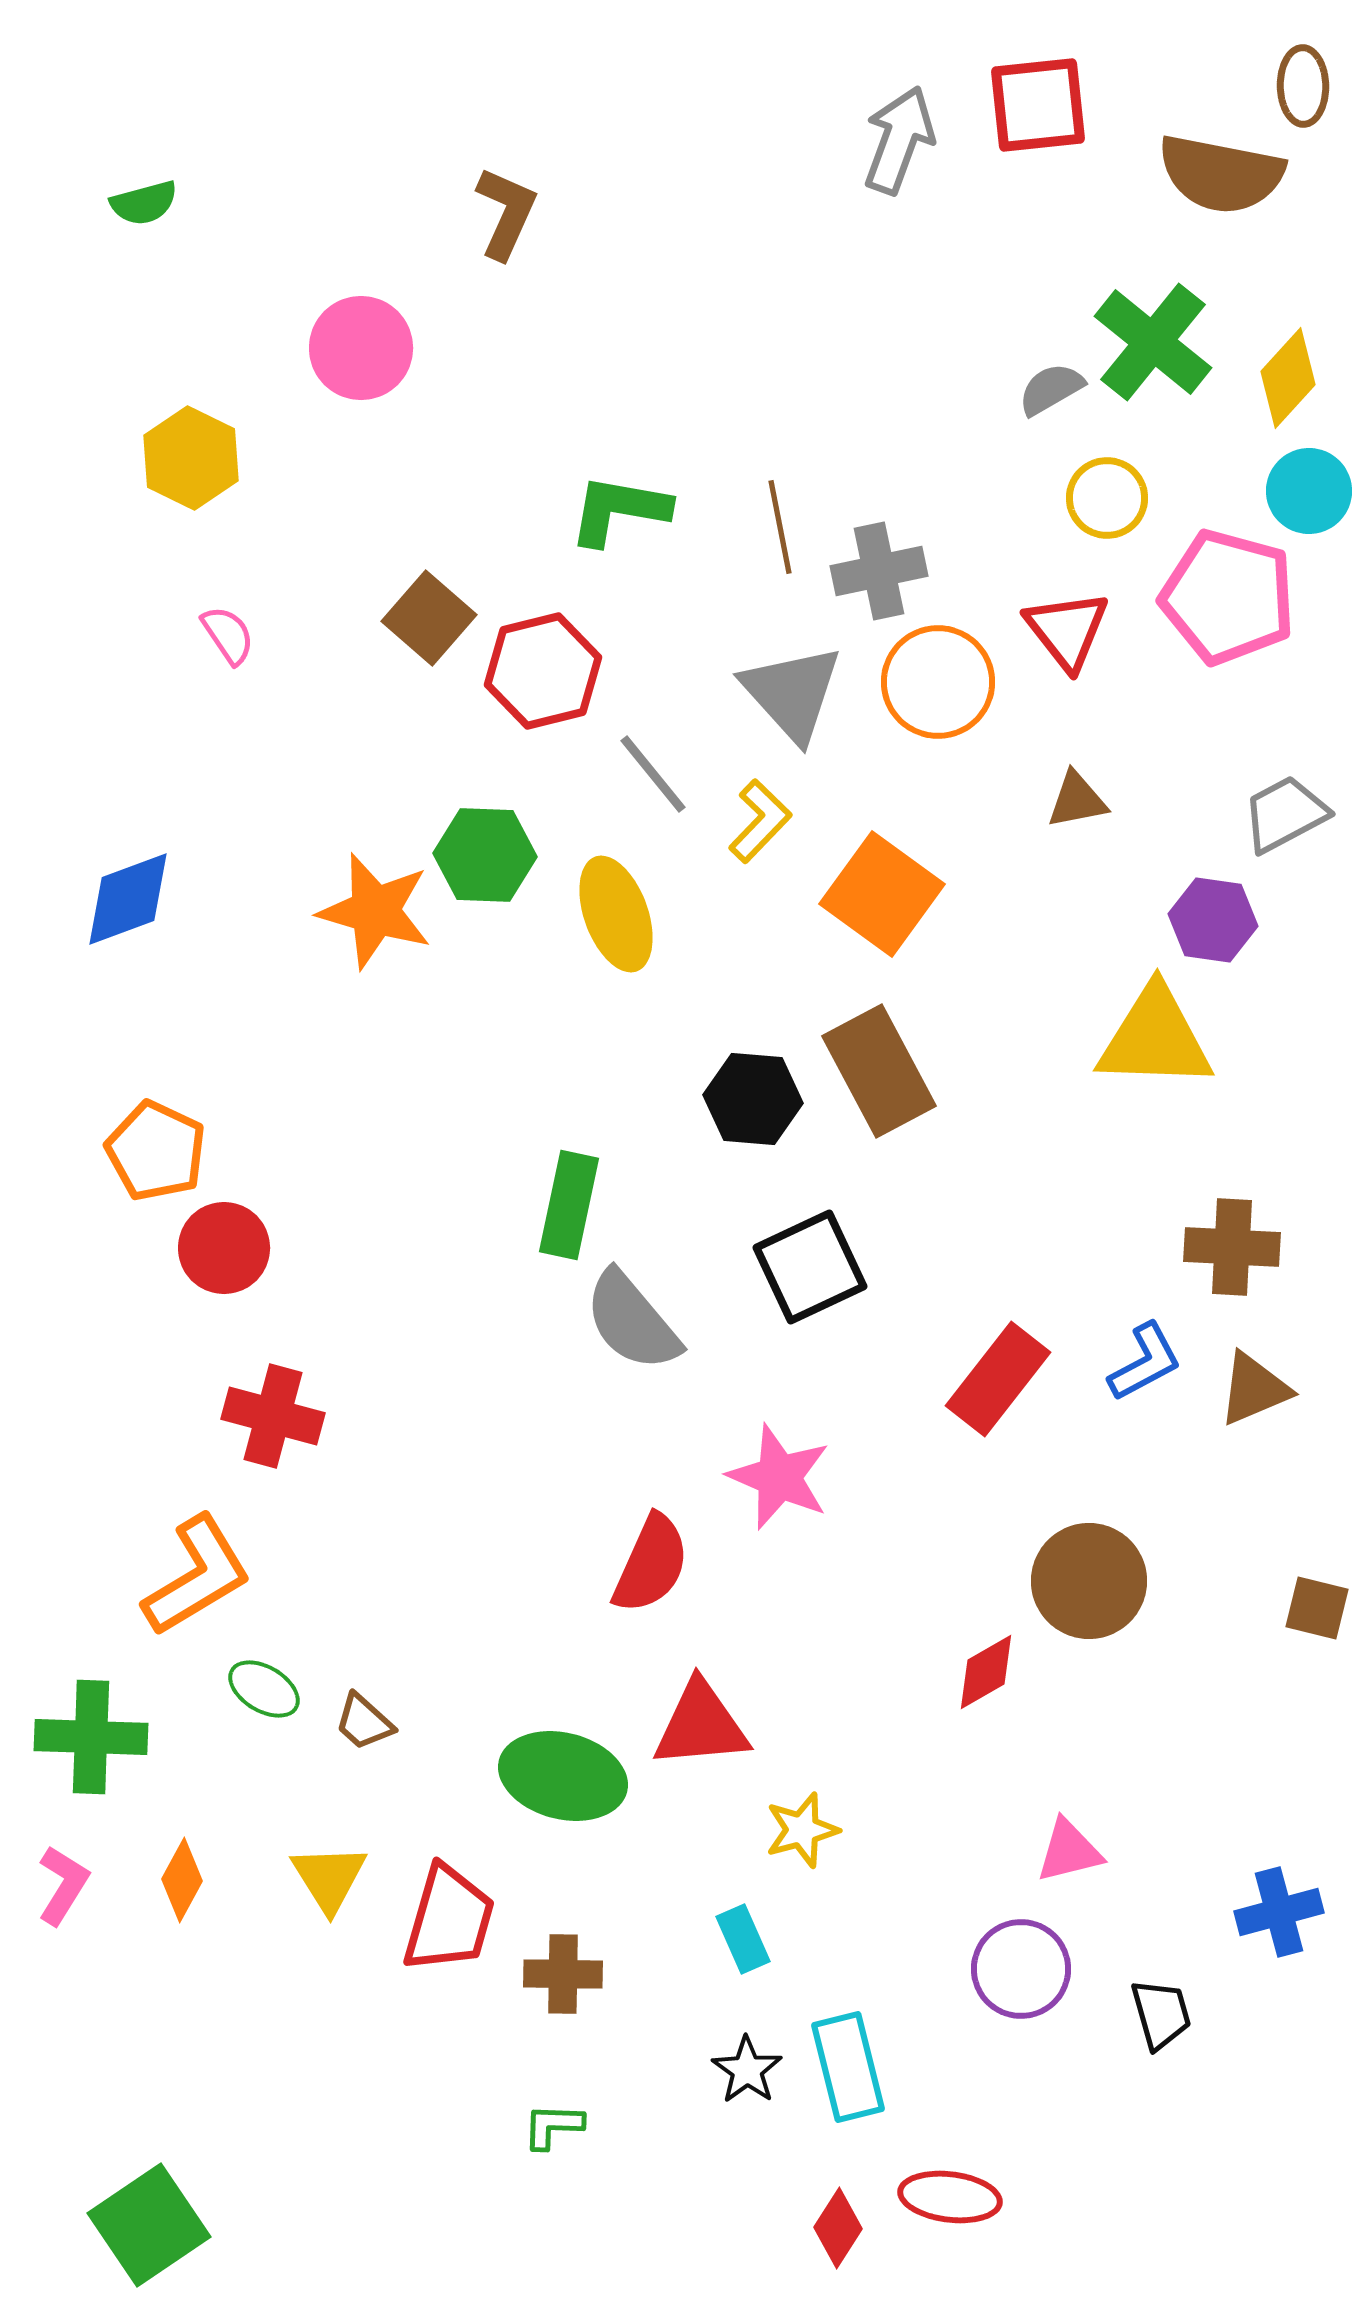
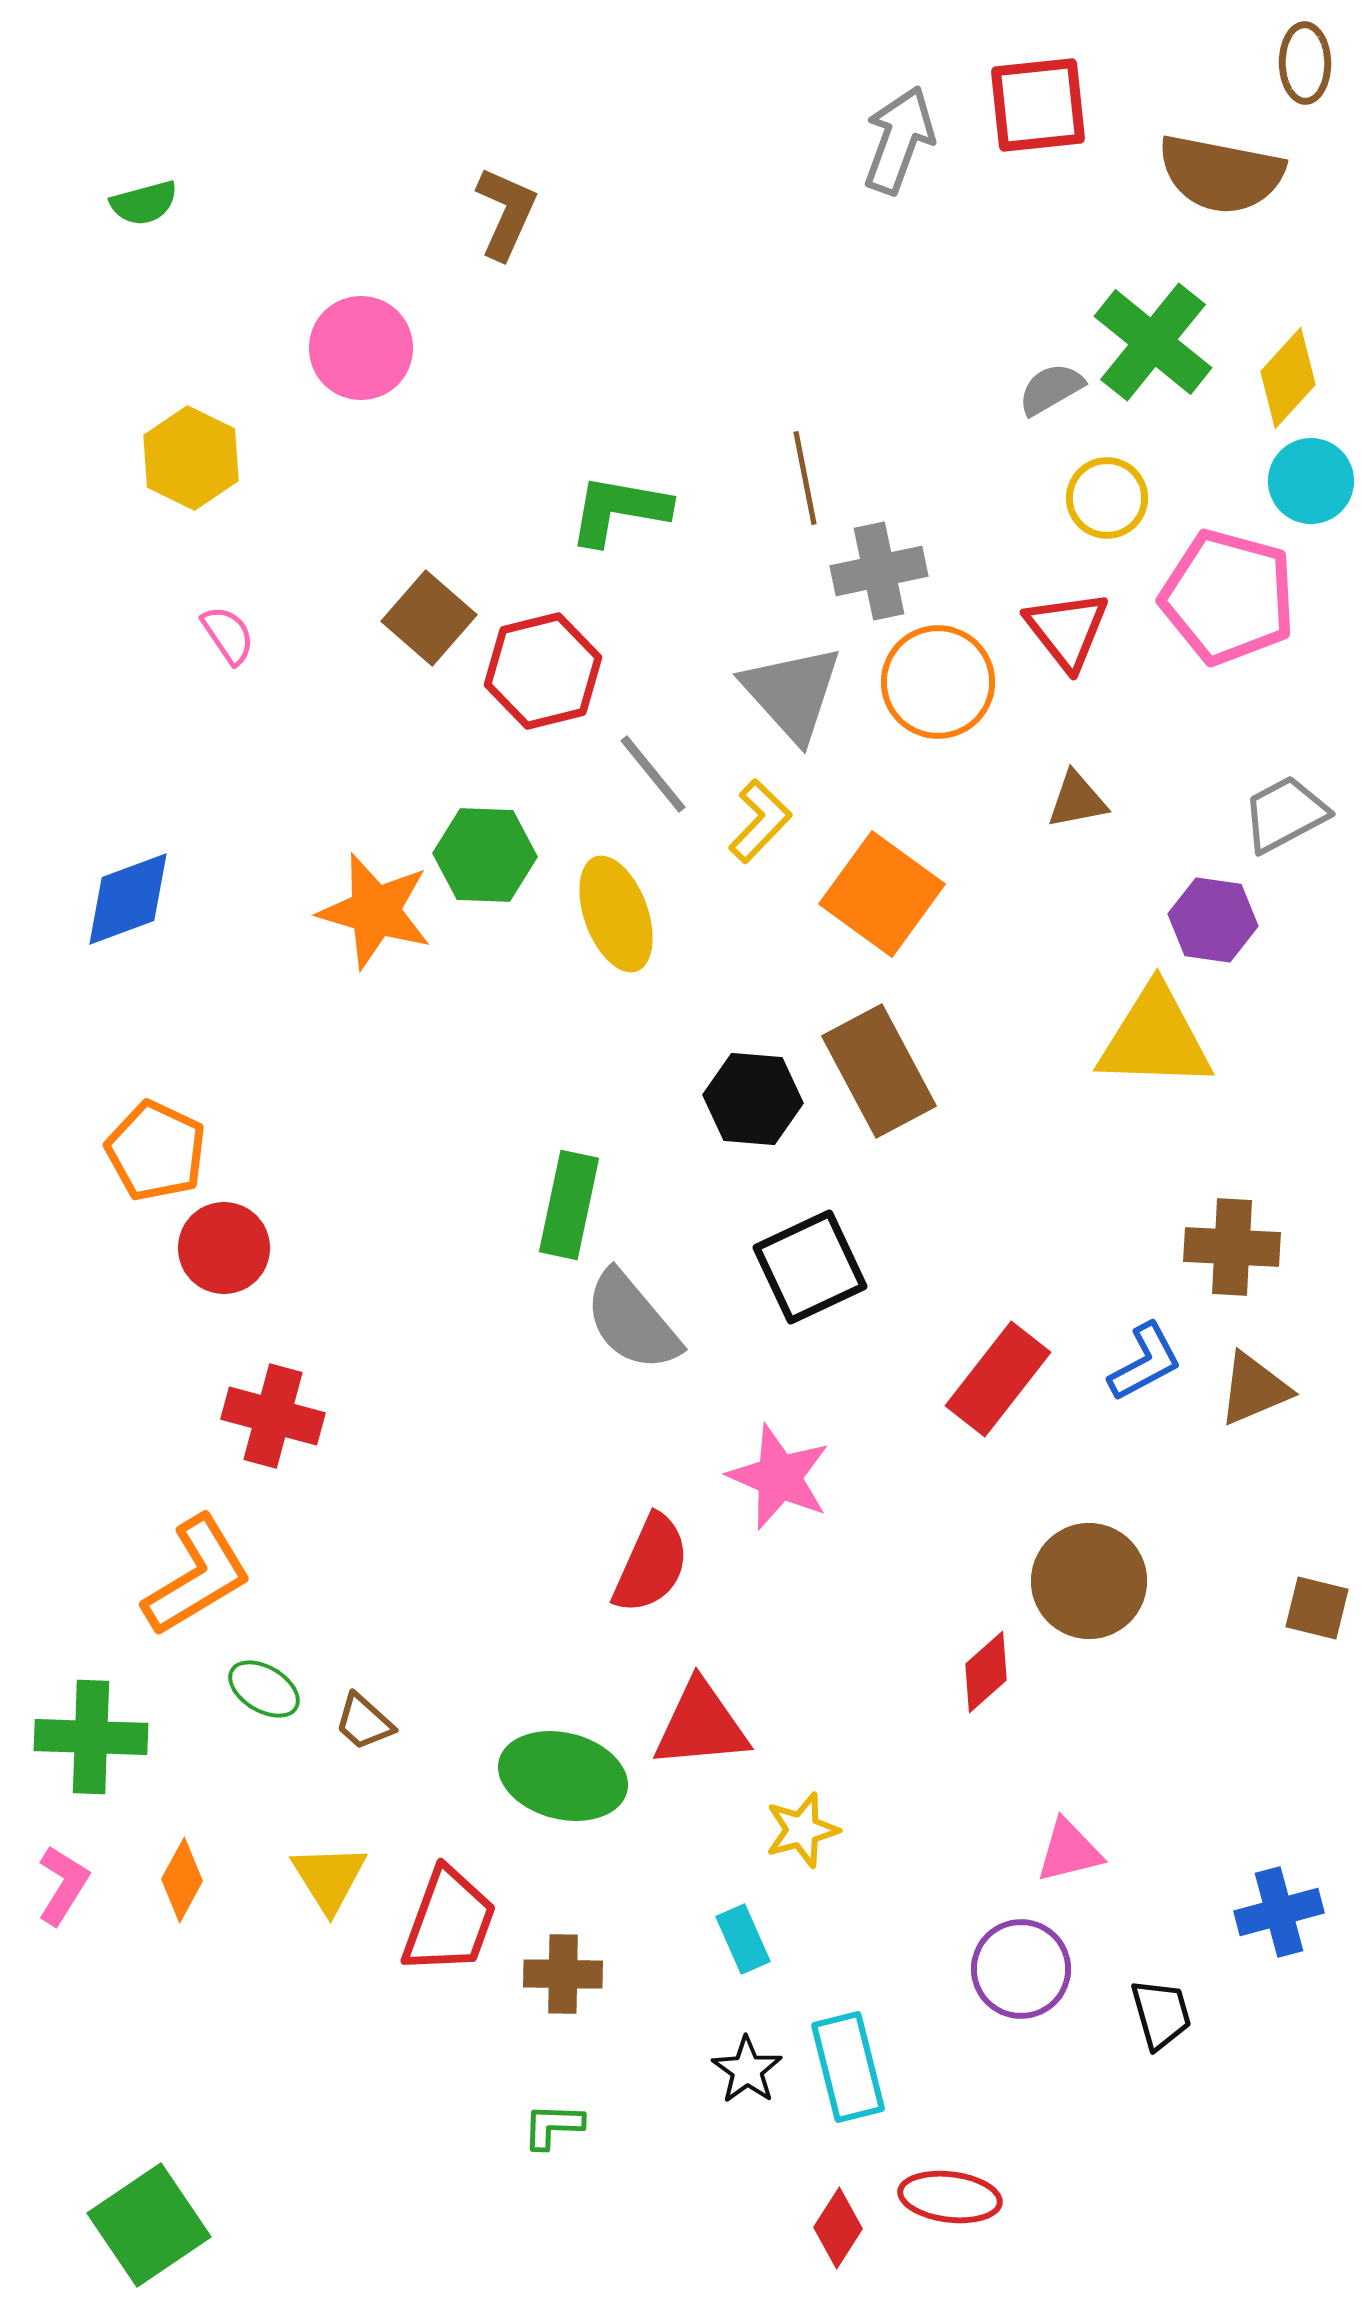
brown ellipse at (1303, 86): moved 2 px right, 23 px up
cyan circle at (1309, 491): moved 2 px right, 10 px up
brown line at (780, 527): moved 25 px right, 49 px up
red diamond at (986, 1672): rotated 12 degrees counterclockwise
red trapezoid at (449, 1919): moved 2 px down; rotated 4 degrees clockwise
